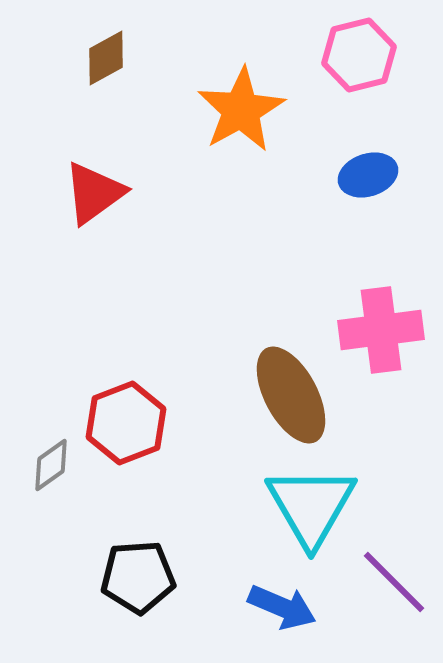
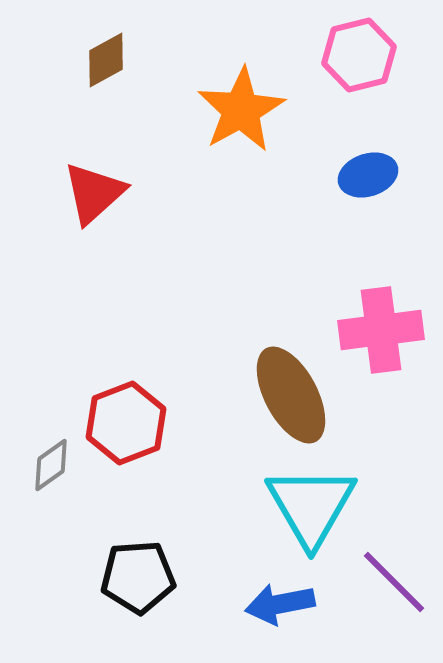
brown diamond: moved 2 px down
red triangle: rotated 6 degrees counterclockwise
blue arrow: moved 2 px left, 3 px up; rotated 146 degrees clockwise
